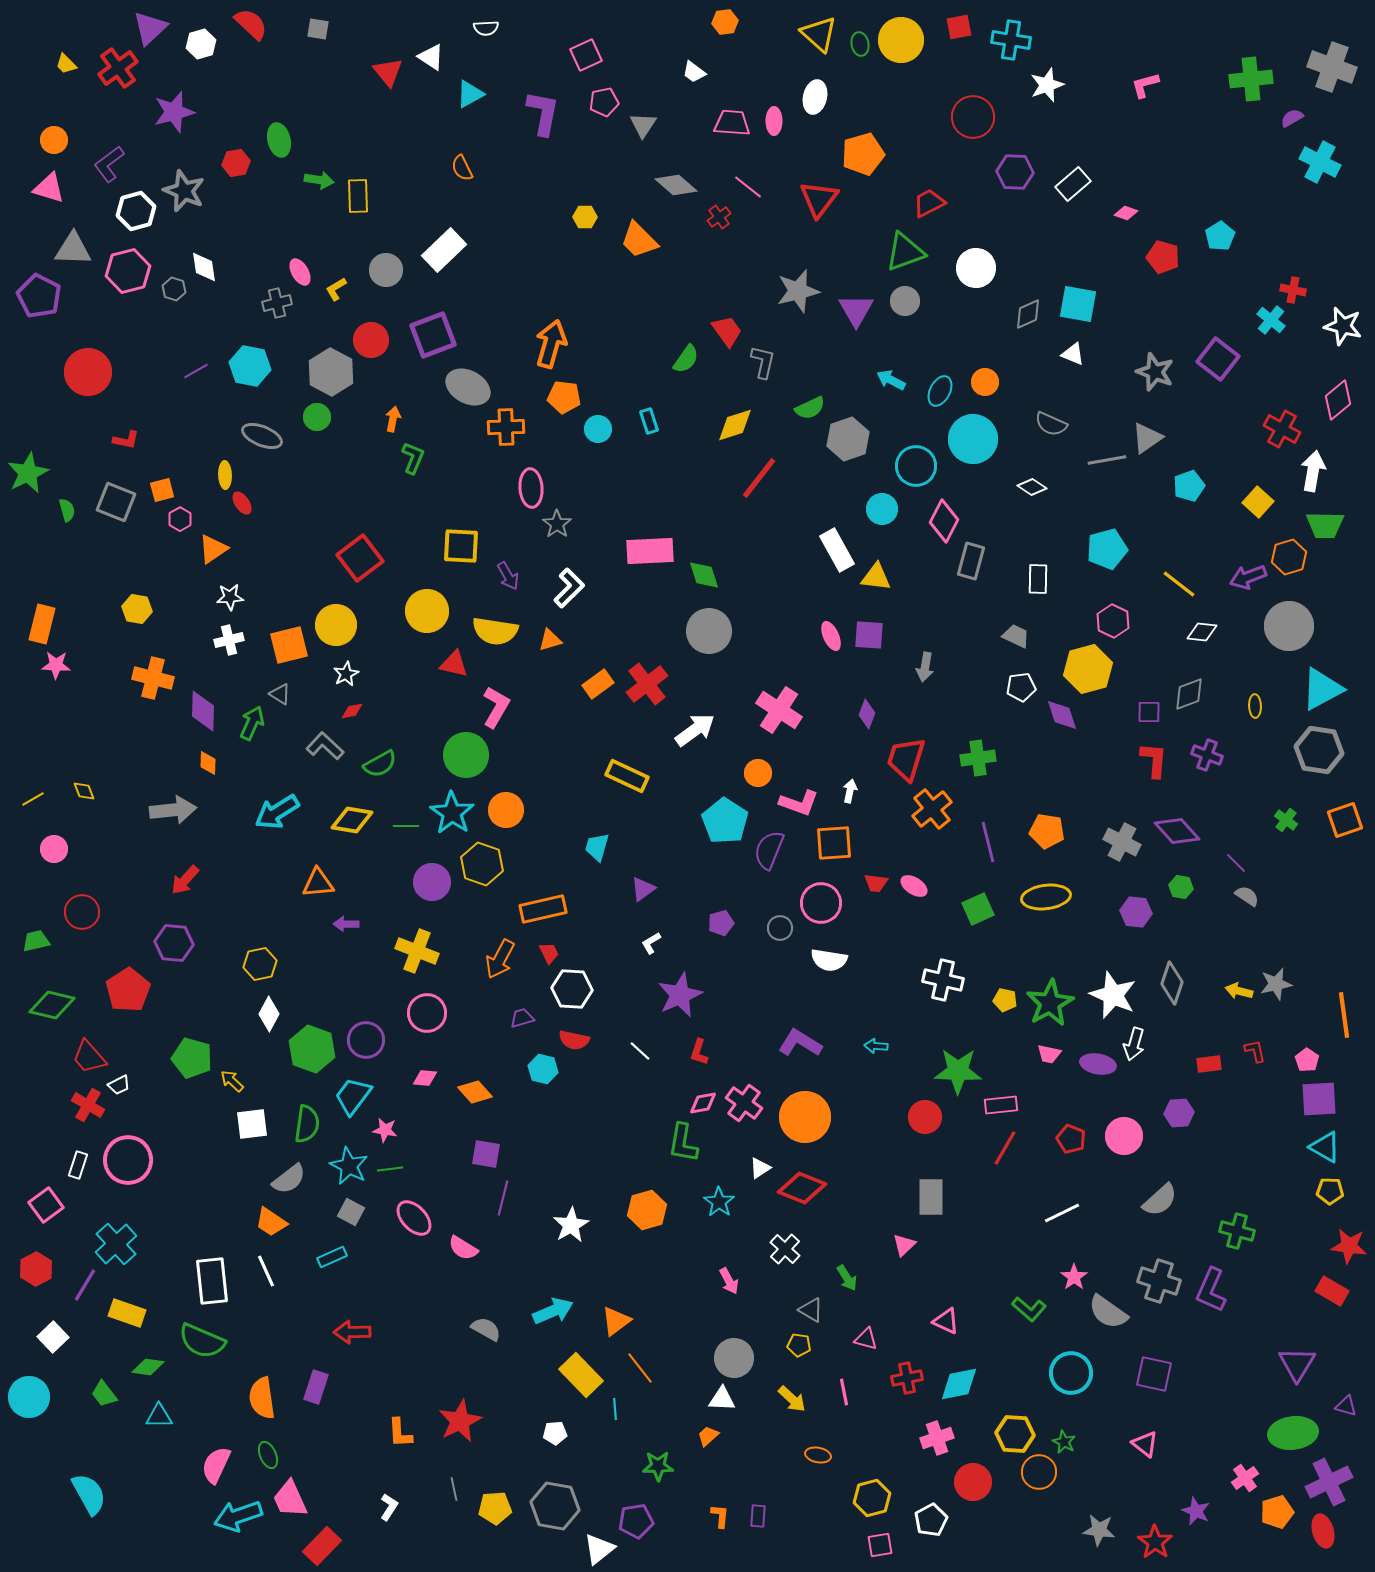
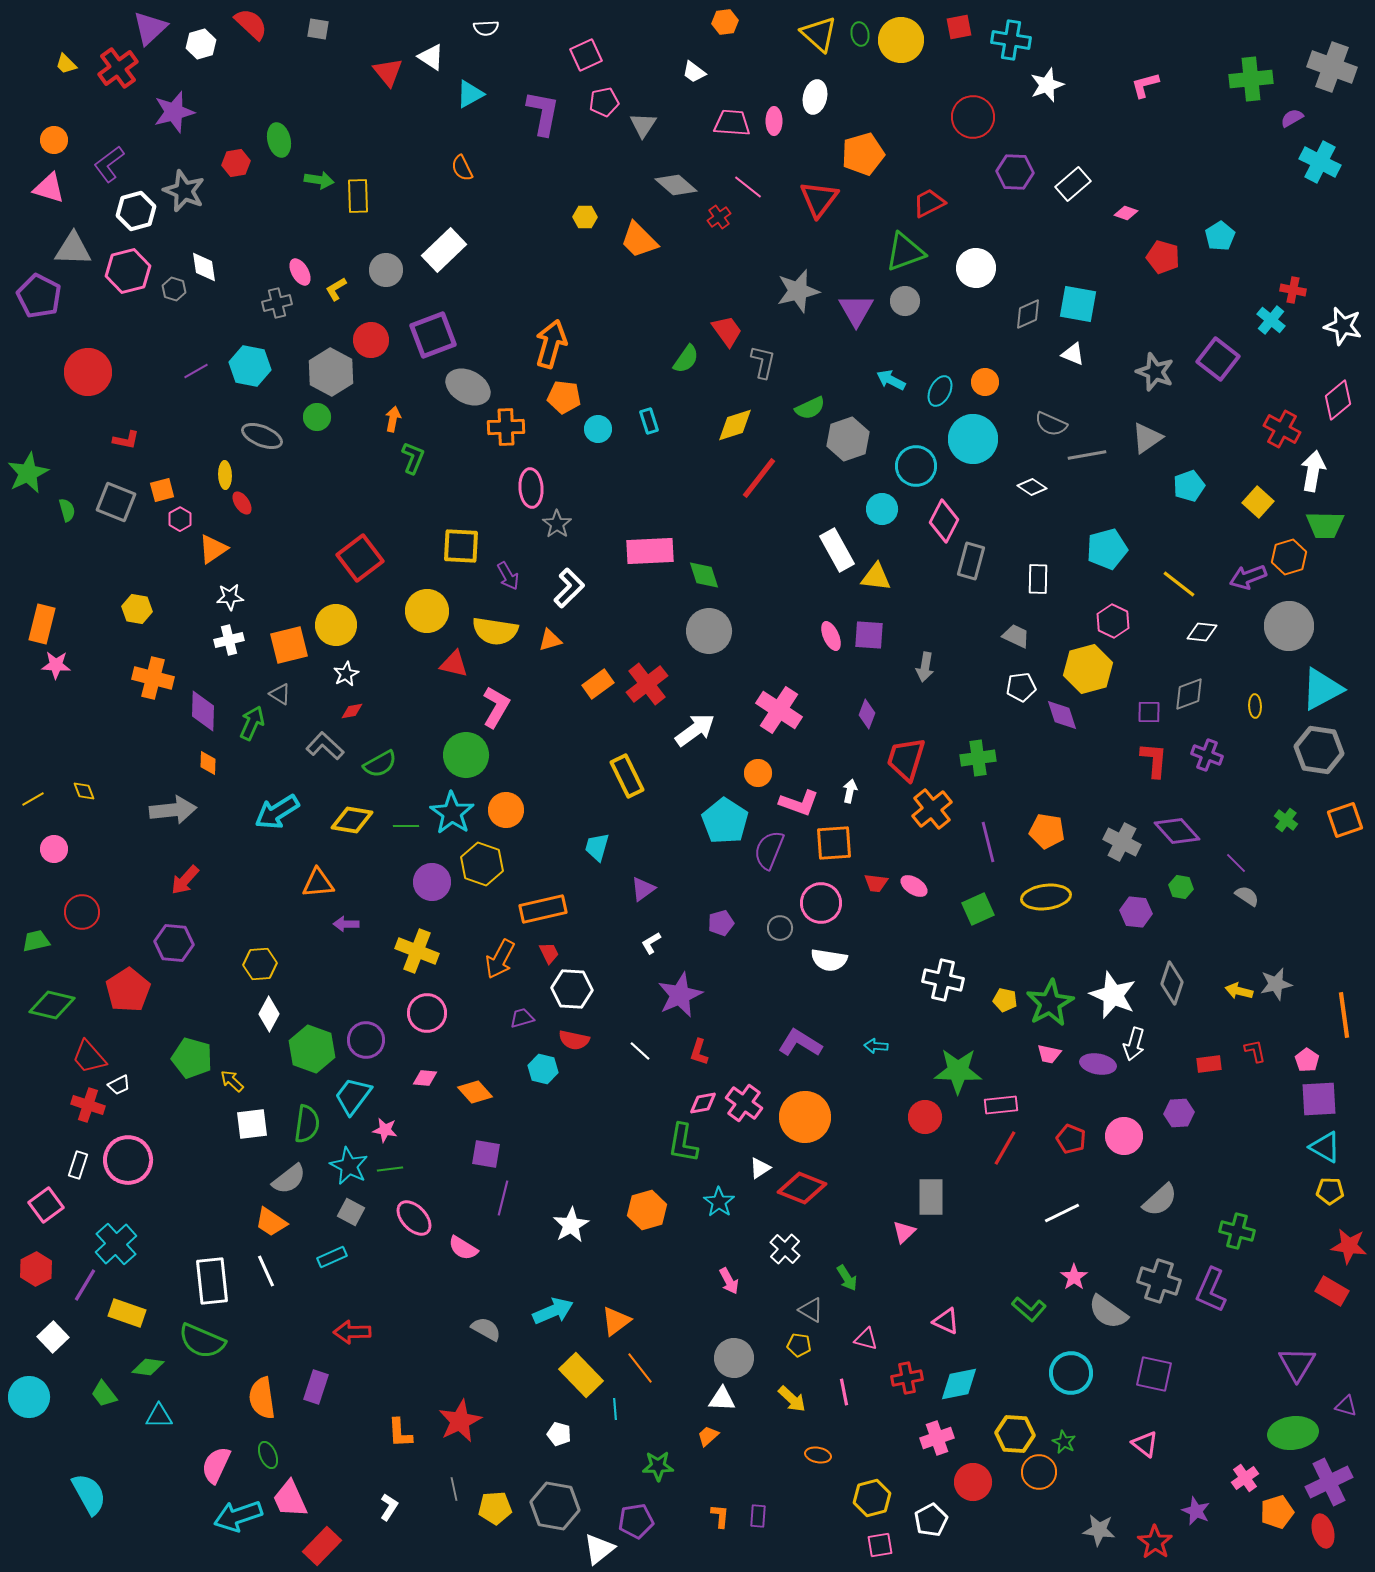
green ellipse at (860, 44): moved 10 px up
gray line at (1107, 460): moved 20 px left, 5 px up
yellow rectangle at (627, 776): rotated 39 degrees clockwise
yellow hexagon at (260, 964): rotated 8 degrees clockwise
red cross at (88, 1105): rotated 12 degrees counterclockwise
pink triangle at (904, 1245): moved 13 px up
white pentagon at (555, 1433): moved 4 px right, 1 px down; rotated 20 degrees clockwise
